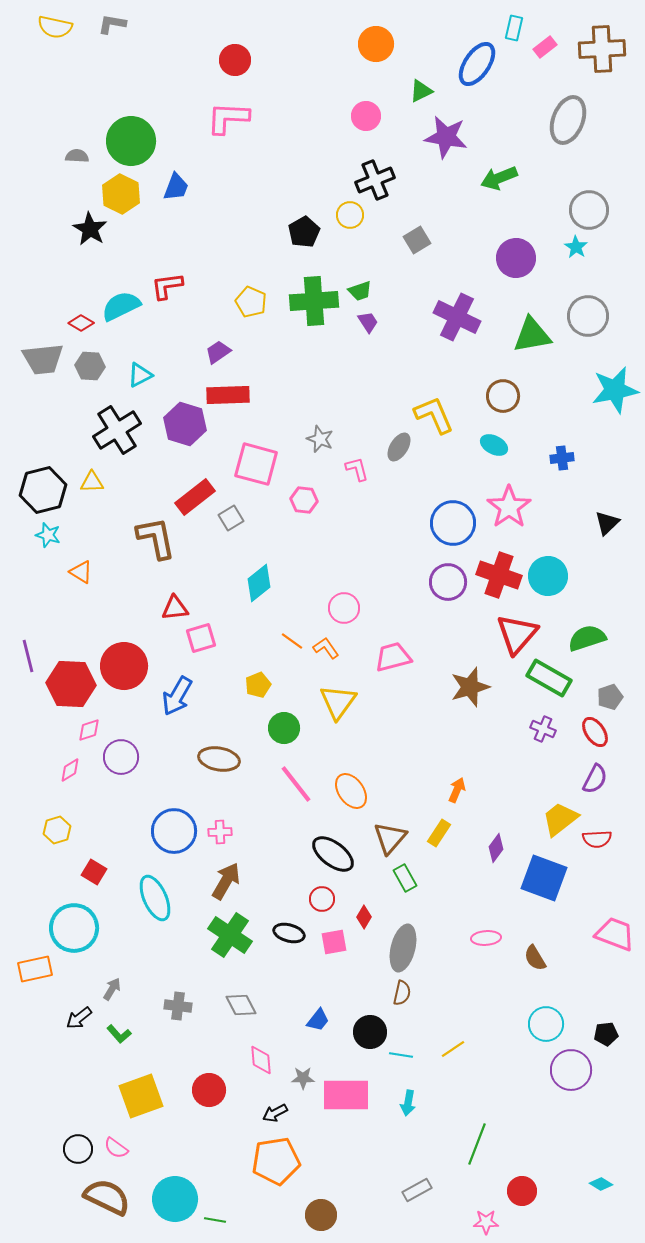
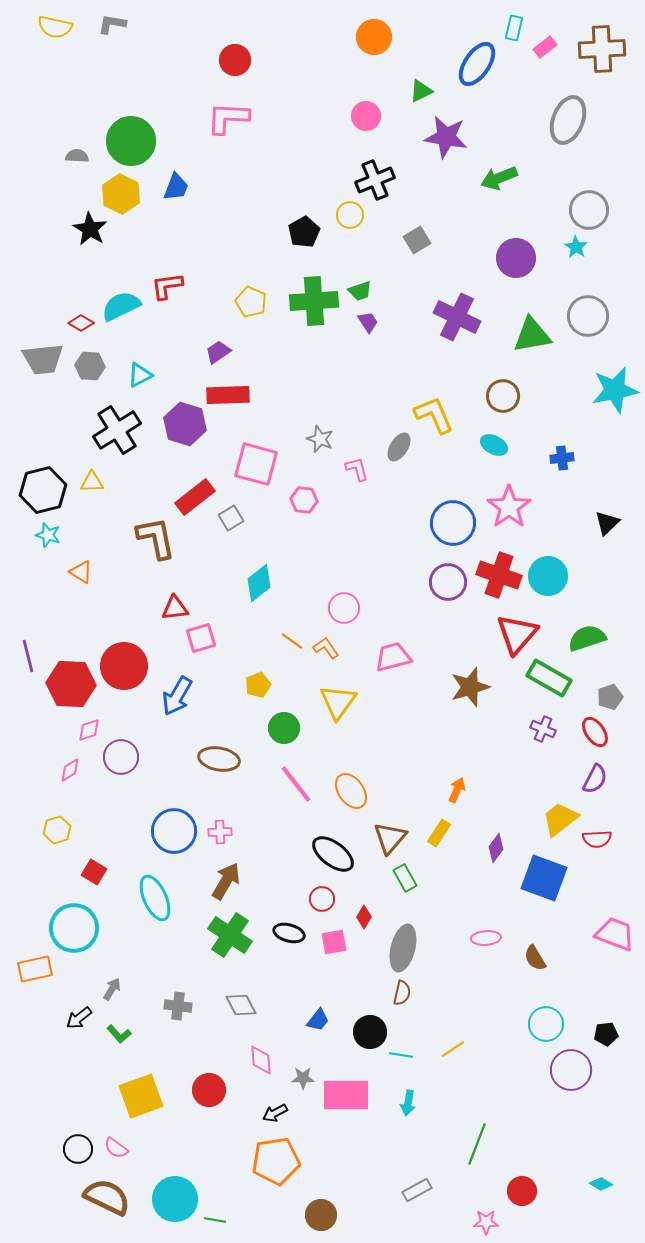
orange circle at (376, 44): moved 2 px left, 7 px up
